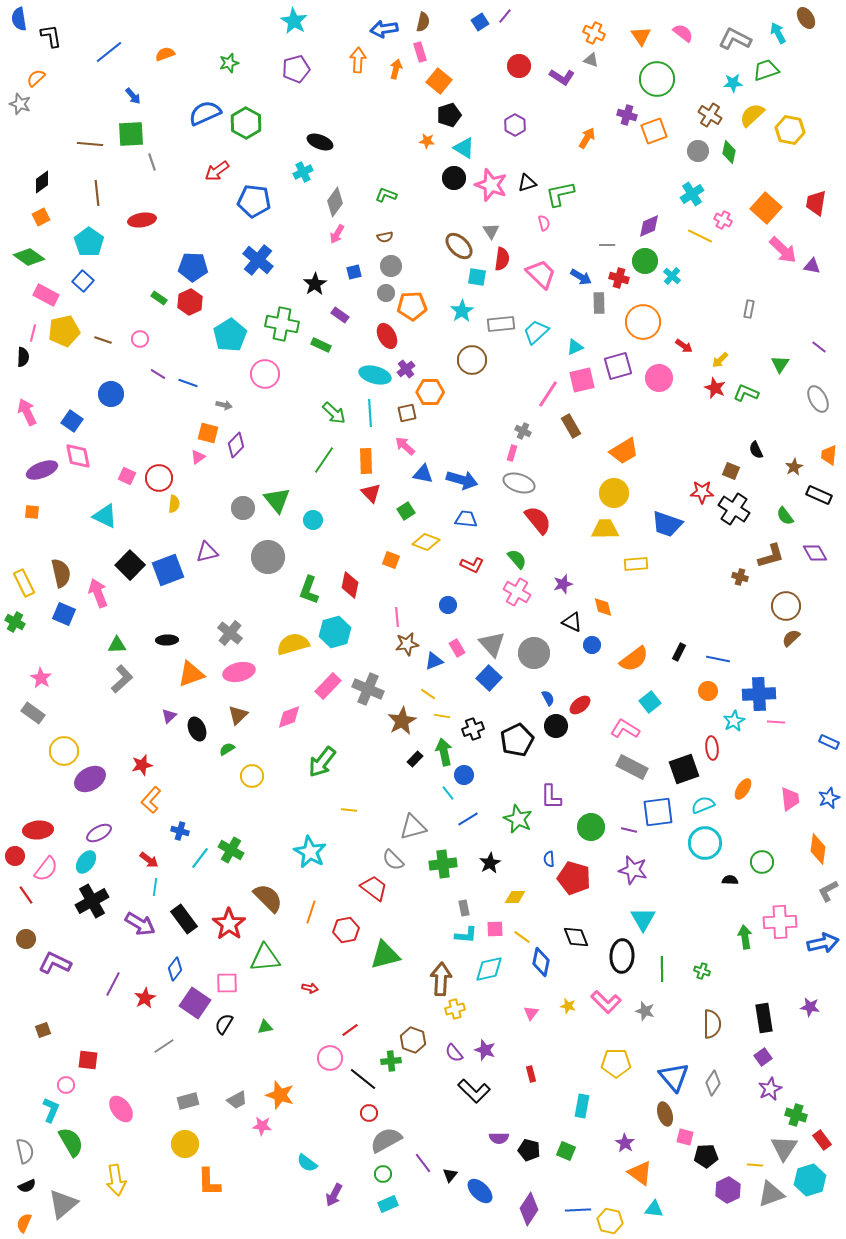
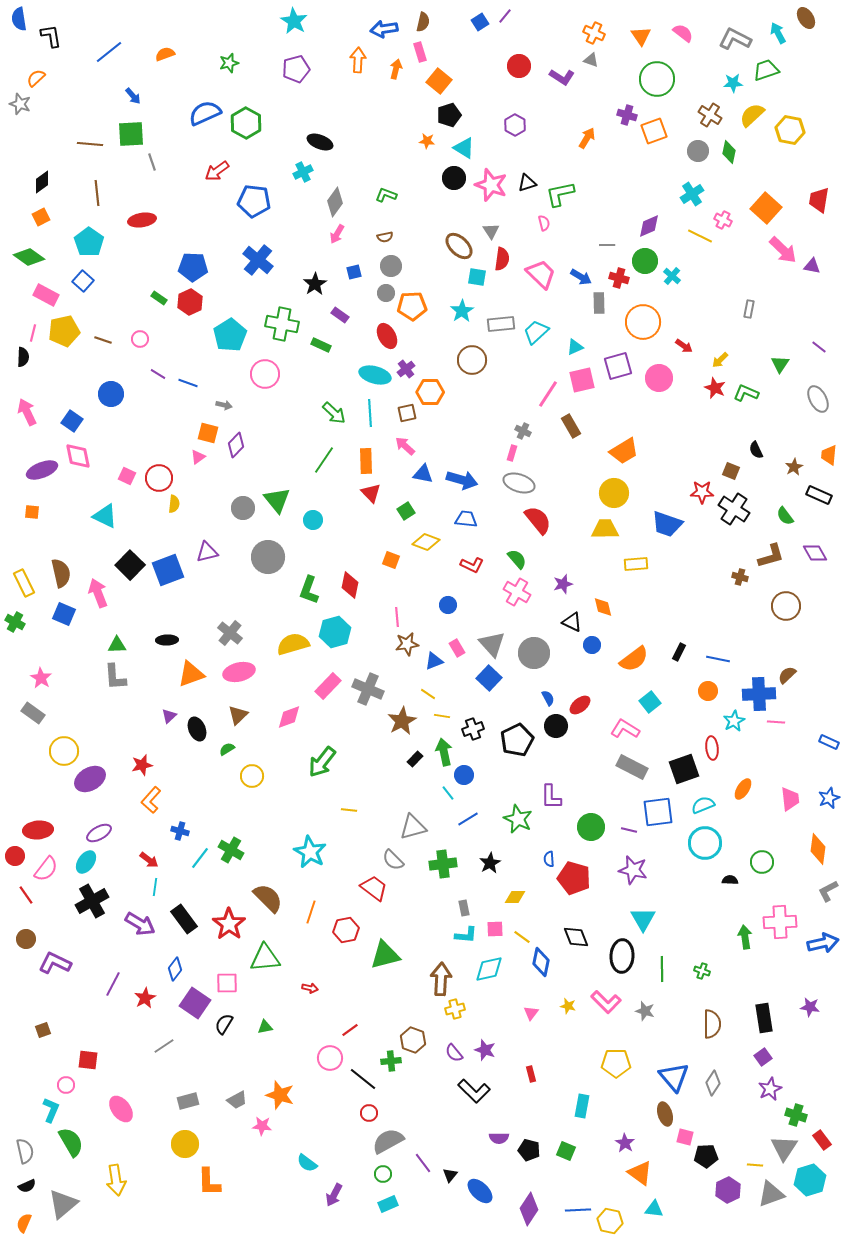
red trapezoid at (816, 203): moved 3 px right, 3 px up
brown semicircle at (791, 638): moved 4 px left, 37 px down
gray L-shape at (122, 679): moved 7 px left, 2 px up; rotated 128 degrees clockwise
gray semicircle at (386, 1140): moved 2 px right, 1 px down
